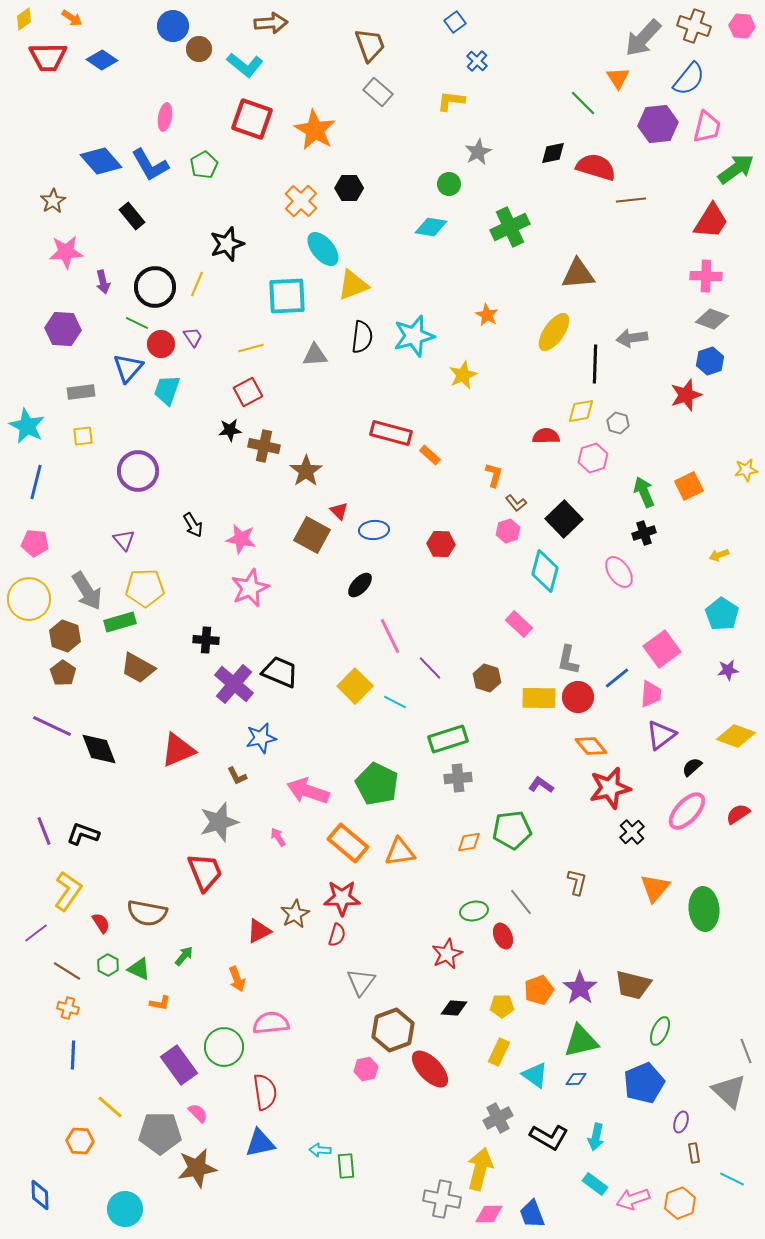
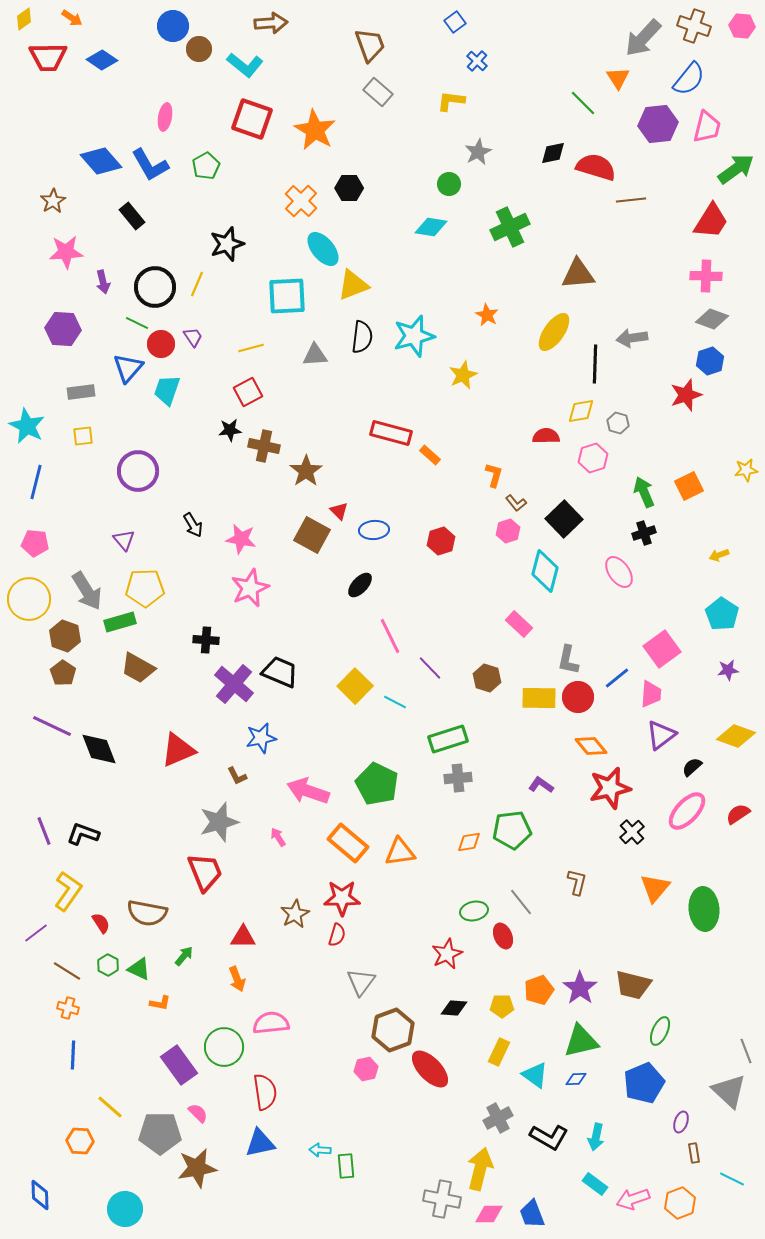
green pentagon at (204, 165): moved 2 px right, 1 px down
red hexagon at (441, 544): moved 3 px up; rotated 20 degrees counterclockwise
red triangle at (259, 931): moved 16 px left, 6 px down; rotated 28 degrees clockwise
